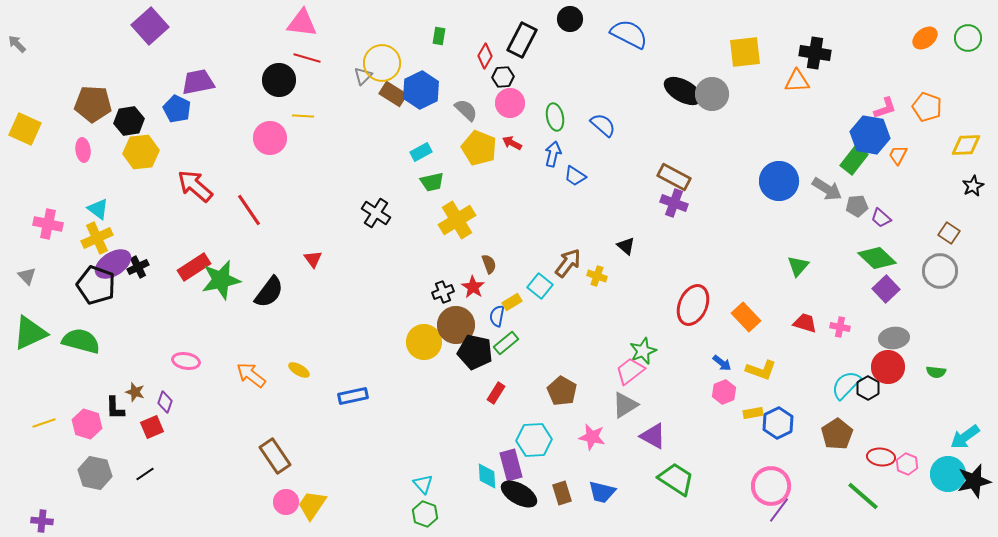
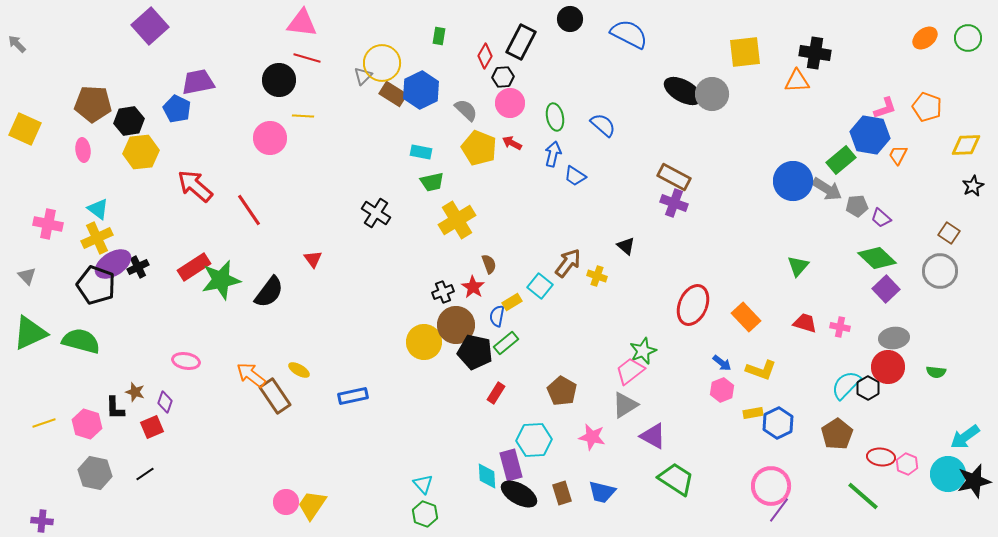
black rectangle at (522, 40): moved 1 px left, 2 px down
cyan rectangle at (421, 152): rotated 40 degrees clockwise
green rectangle at (854, 160): moved 13 px left; rotated 12 degrees clockwise
blue circle at (779, 181): moved 14 px right
pink hexagon at (724, 392): moved 2 px left, 2 px up
brown rectangle at (275, 456): moved 60 px up
